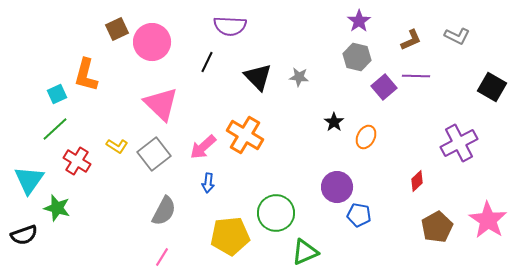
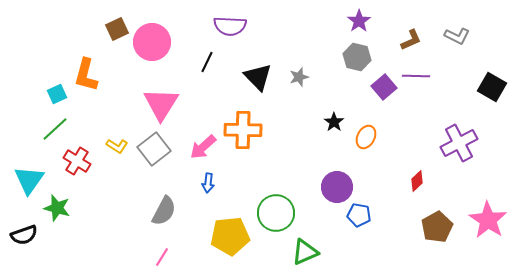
gray star: rotated 24 degrees counterclockwise
pink triangle: rotated 18 degrees clockwise
orange cross: moved 2 px left, 5 px up; rotated 30 degrees counterclockwise
gray square: moved 5 px up
